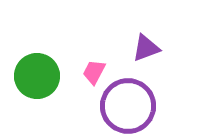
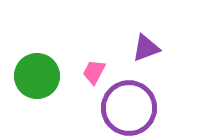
purple circle: moved 1 px right, 2 px down
